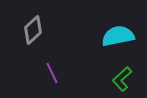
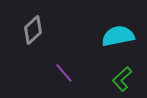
purple line: moved 12 px right; rotated 15 degrees counterclockwise
